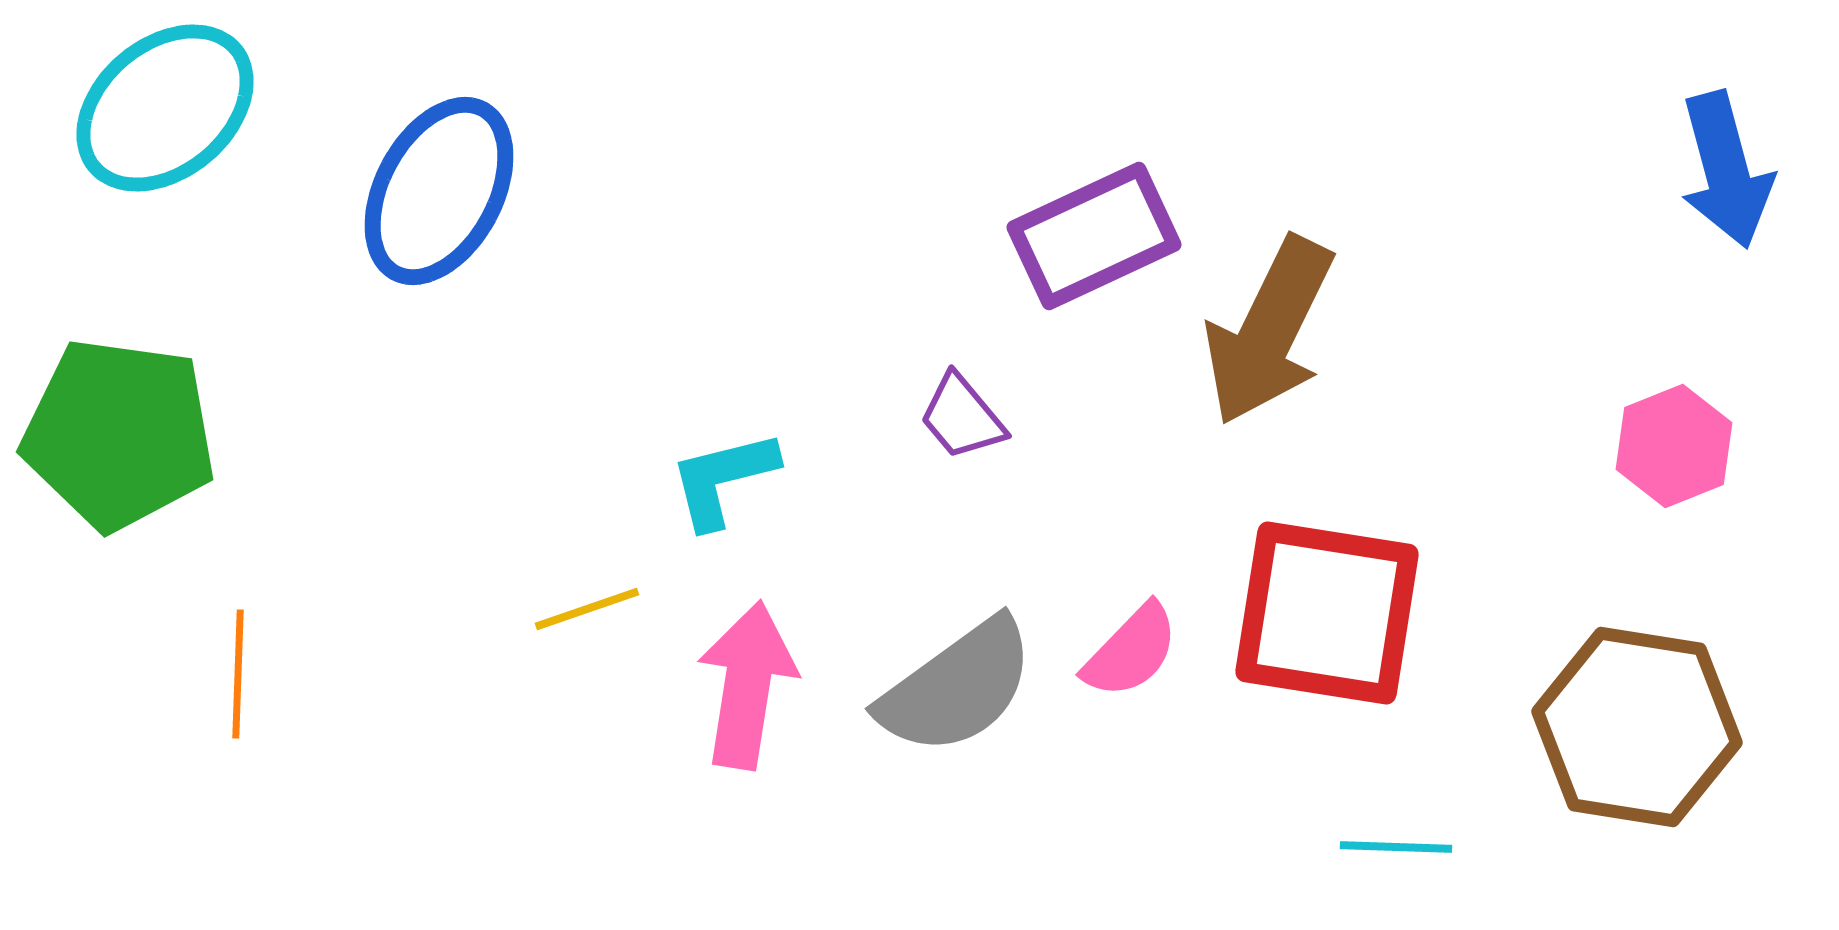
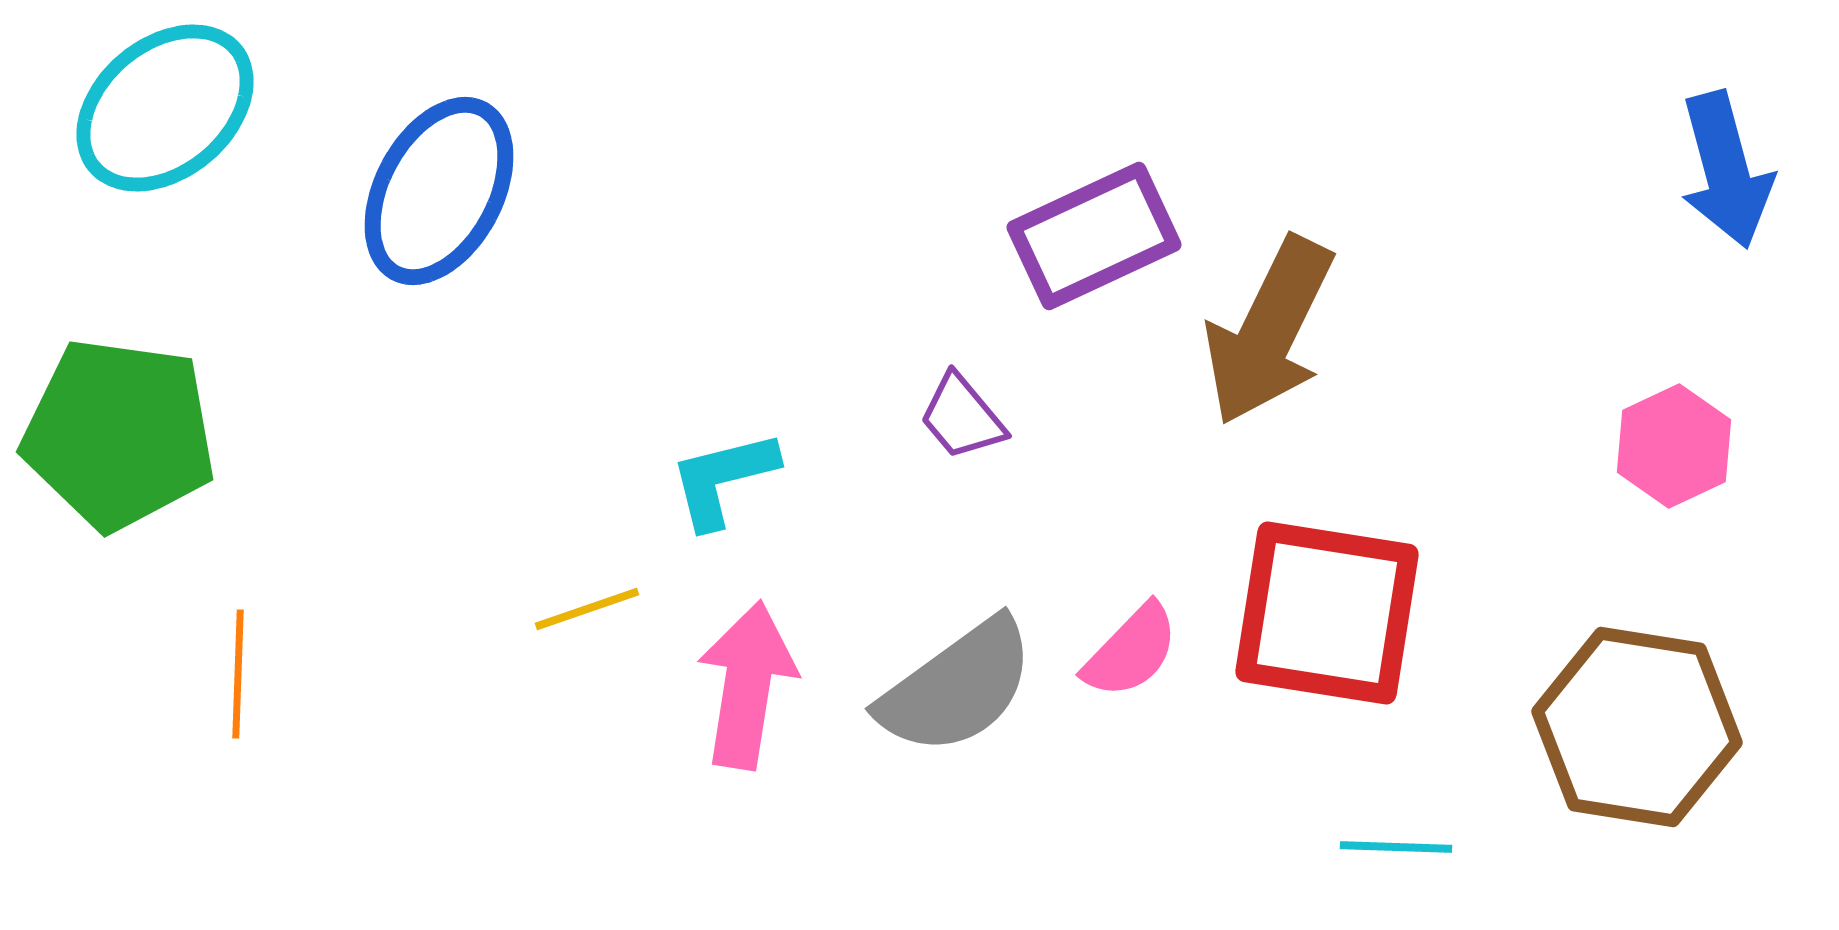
pink hexagon: rotated 3 degrees counterclockwise
